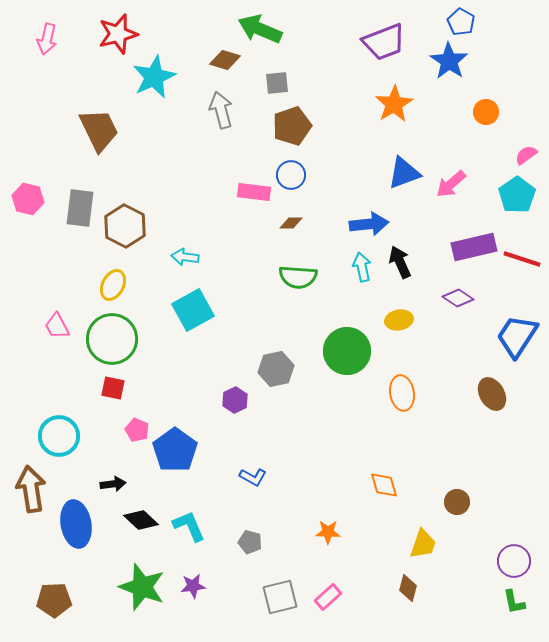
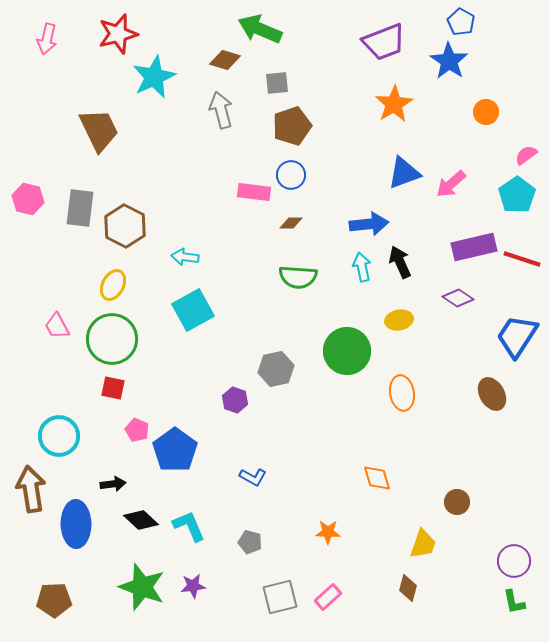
purple hexagon at (235, 400): rotated 15 degrees counterclockwise
orange diamond at (384, 485): moved 7 px left, 7 px up
blue ellipse at (76, 524): rotated 9 degrees clockwise
